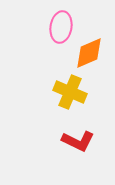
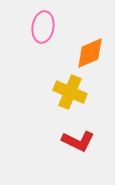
pink ellipse: moved 18 px left
orange diamond: moved 1 px right
